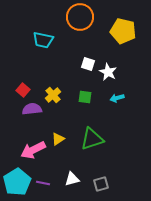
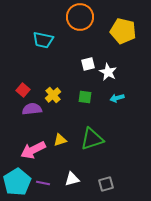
white square: rotated 32 degrees counterclockwise
yellow triangle: moved 2 px right, 1 px down; rotated 16 degrees clockwise
gray square: moved 5 px right
